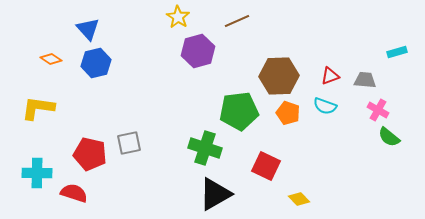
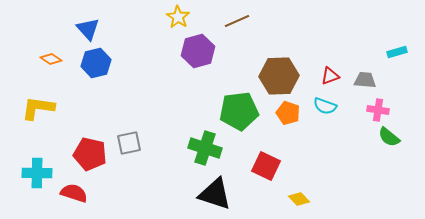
pink cross: rotated 20 degrees counterclockwise
black triangle: rotated 48 degrees clockwise
